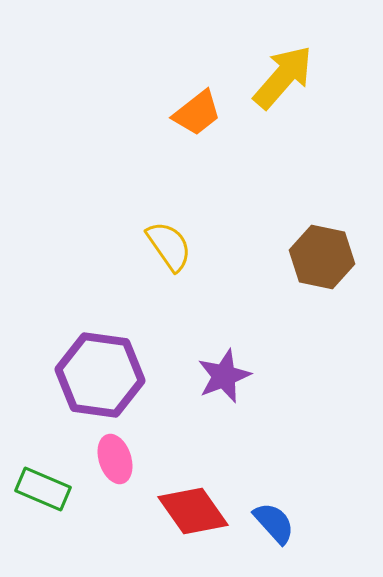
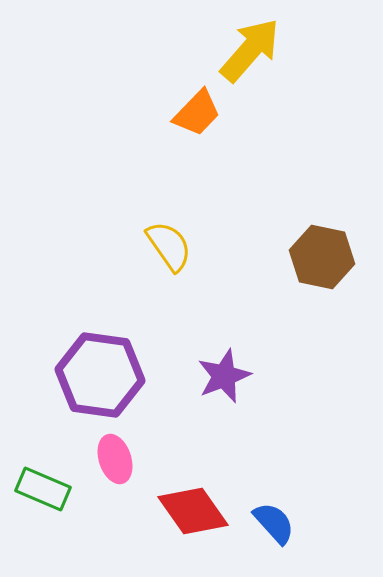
yellow arrow: moved 33 px left, 27 px up
orange trapezoid: rotated 8 degrees counterclockwise
